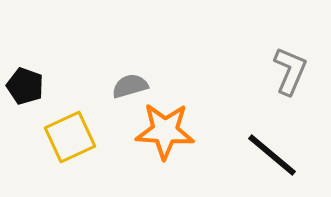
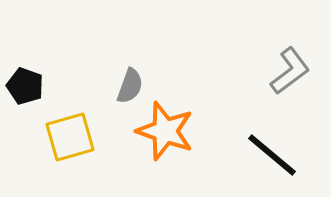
gray L-shape: rotated 30 degrees clockwise
gray semicircle: rotated 126 degrees clockwise
orange star: rotated 16 degrees clockwise
yellow square: rotated 9 degrees clockwise
